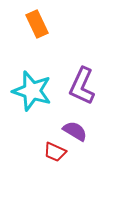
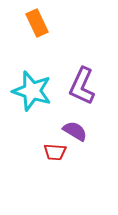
orange rectangle: moved 1 px up
red trapezoid: rotated 20 degrees counterclockwise
